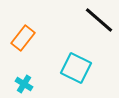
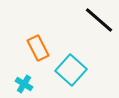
orange rectangle: moved 15 px right, 10 px down; rotated 65 degrees counterclockwise
cyan square: moved 5 px left, 2 px down; rotated 16 degrees clockwise
